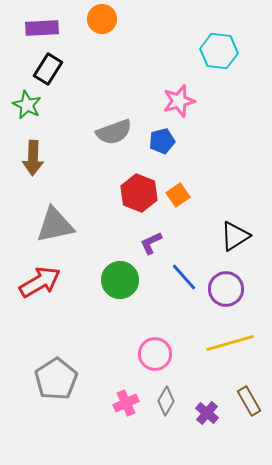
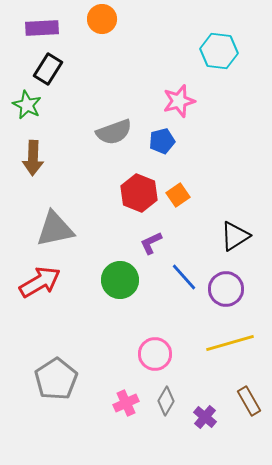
gray triangle: moved 4 px down
purple cross: moved 2 px left, 4 px down
